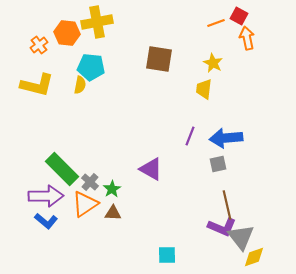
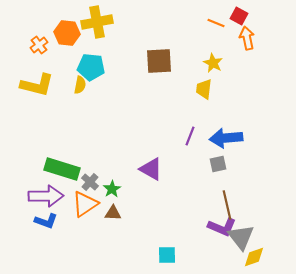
orange line: rotated 42 degrees clockwise
brown square: moved 2 px down; rotated 12 degrees counterclockwise
green rectangle: rotated 28 degrees counterclockwise
blue L-shape: rotated 20 degrees counterclockwise
